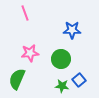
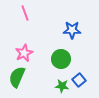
pink star: moved 6 px left; rotated 18 degrees counterclockwise
green semicircle: moved 2 px up
